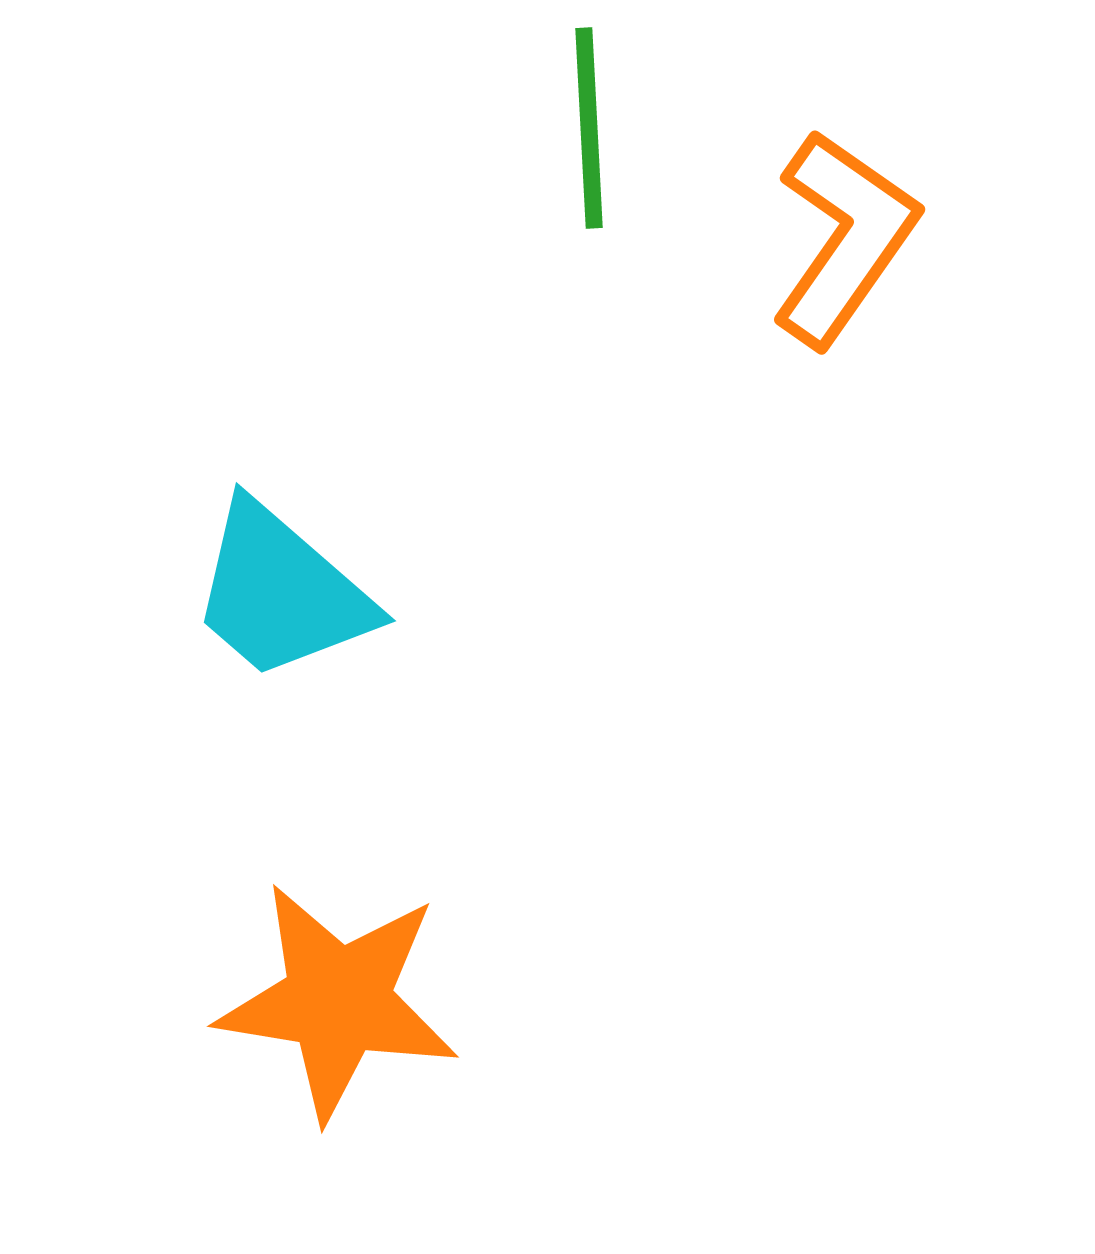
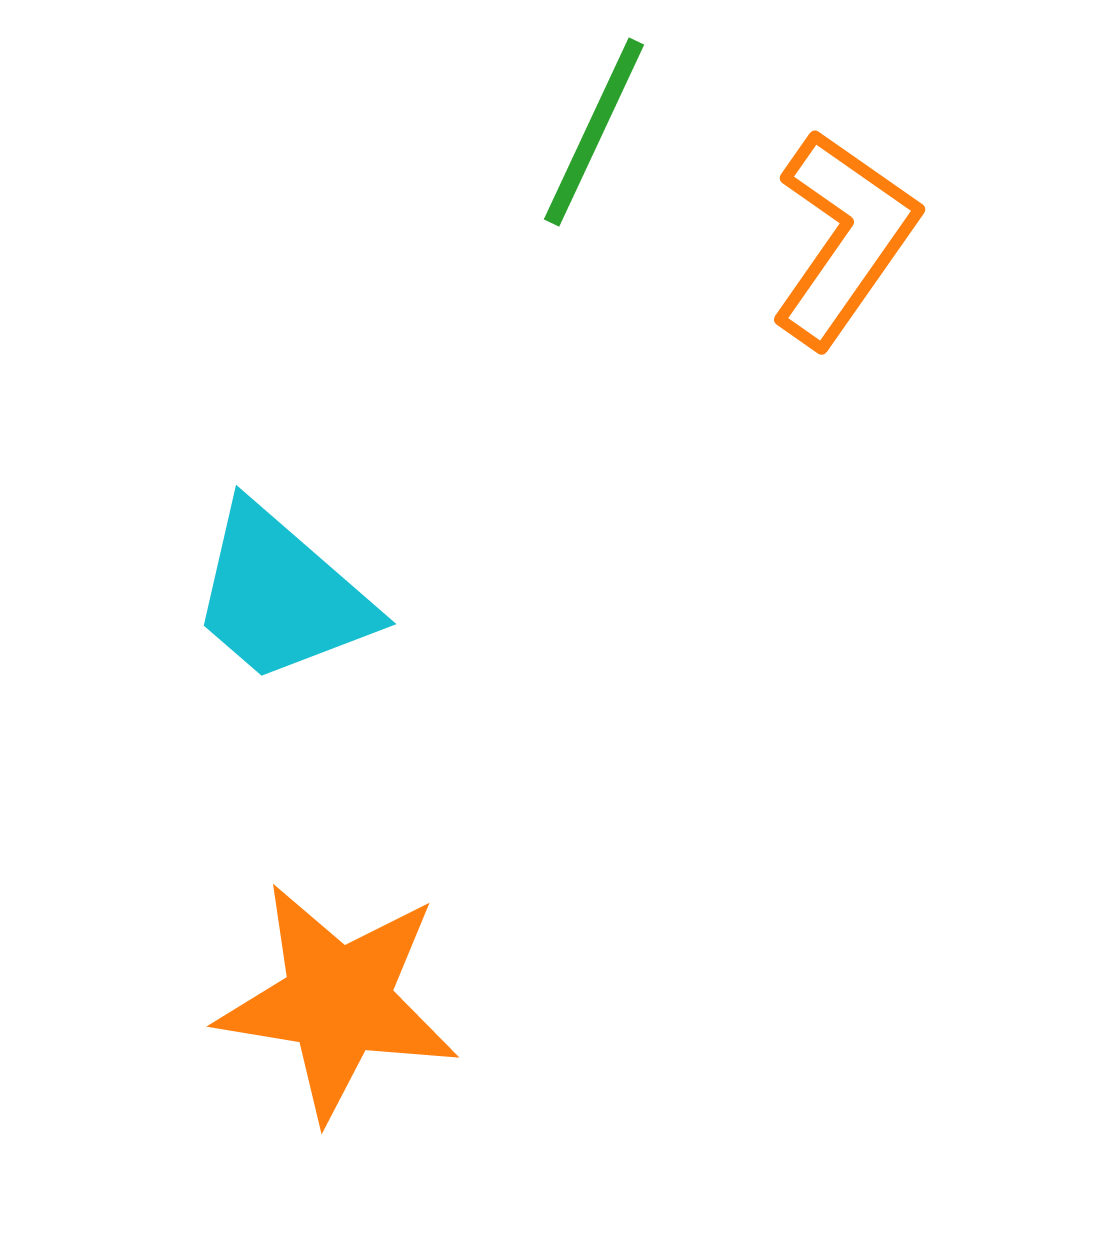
green line: moved 5 px right, 4 px down; rotated 28 degrees clockwise
cyan trapezoid: moved 3 px down
